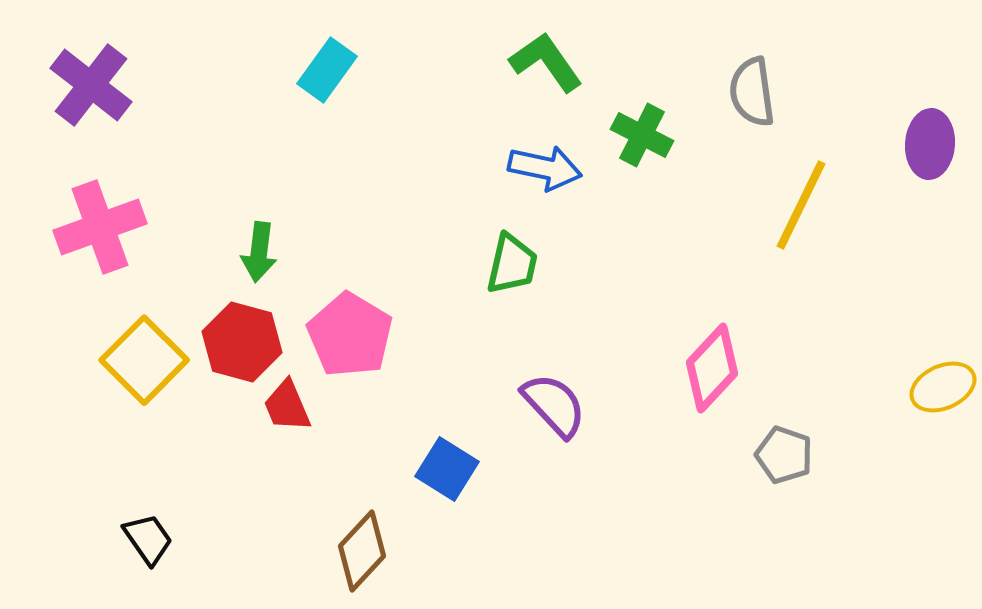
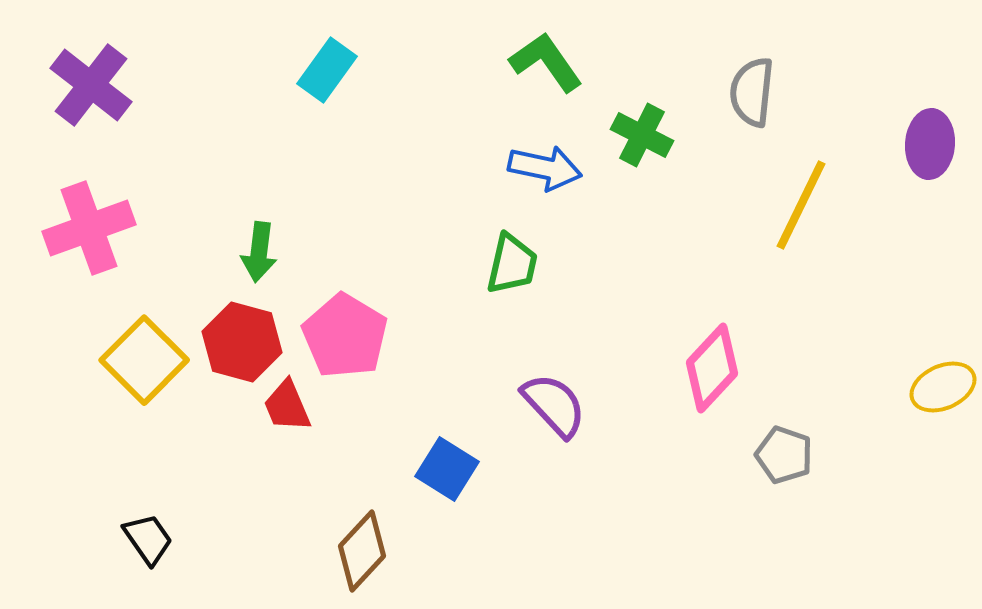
gray semicircle: rotated 14 degrees clockwise
pink cross: moved 11 px left, 1 px down
pink pentagon: moved 5 px left, 1 px down
